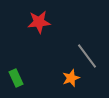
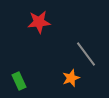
gray line: moved 1 px left, 2 px up
green rectangle: moved 3 px right, 3 px down
